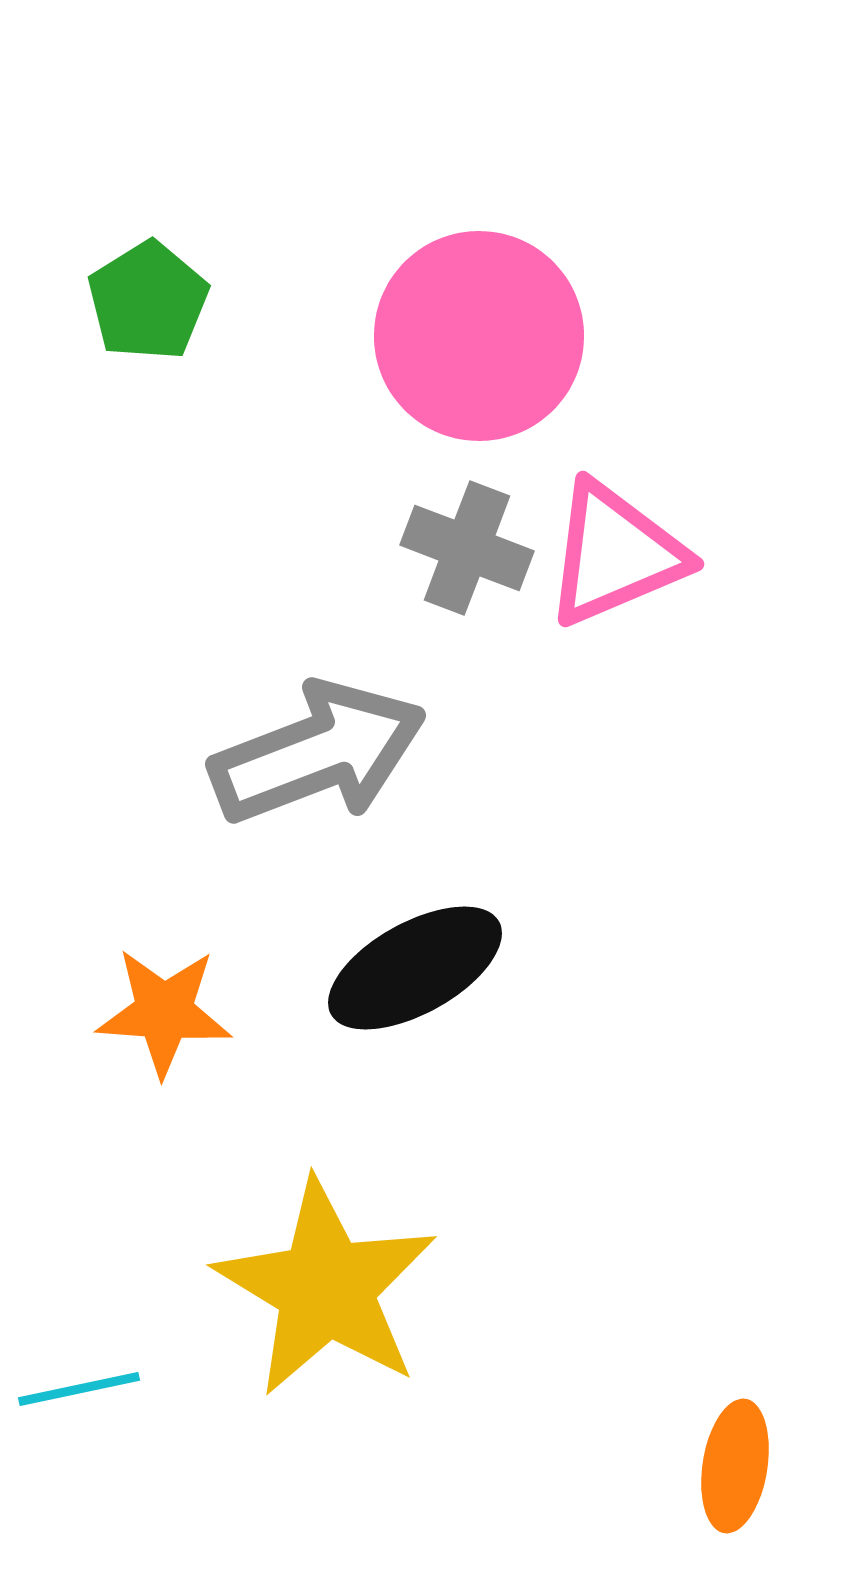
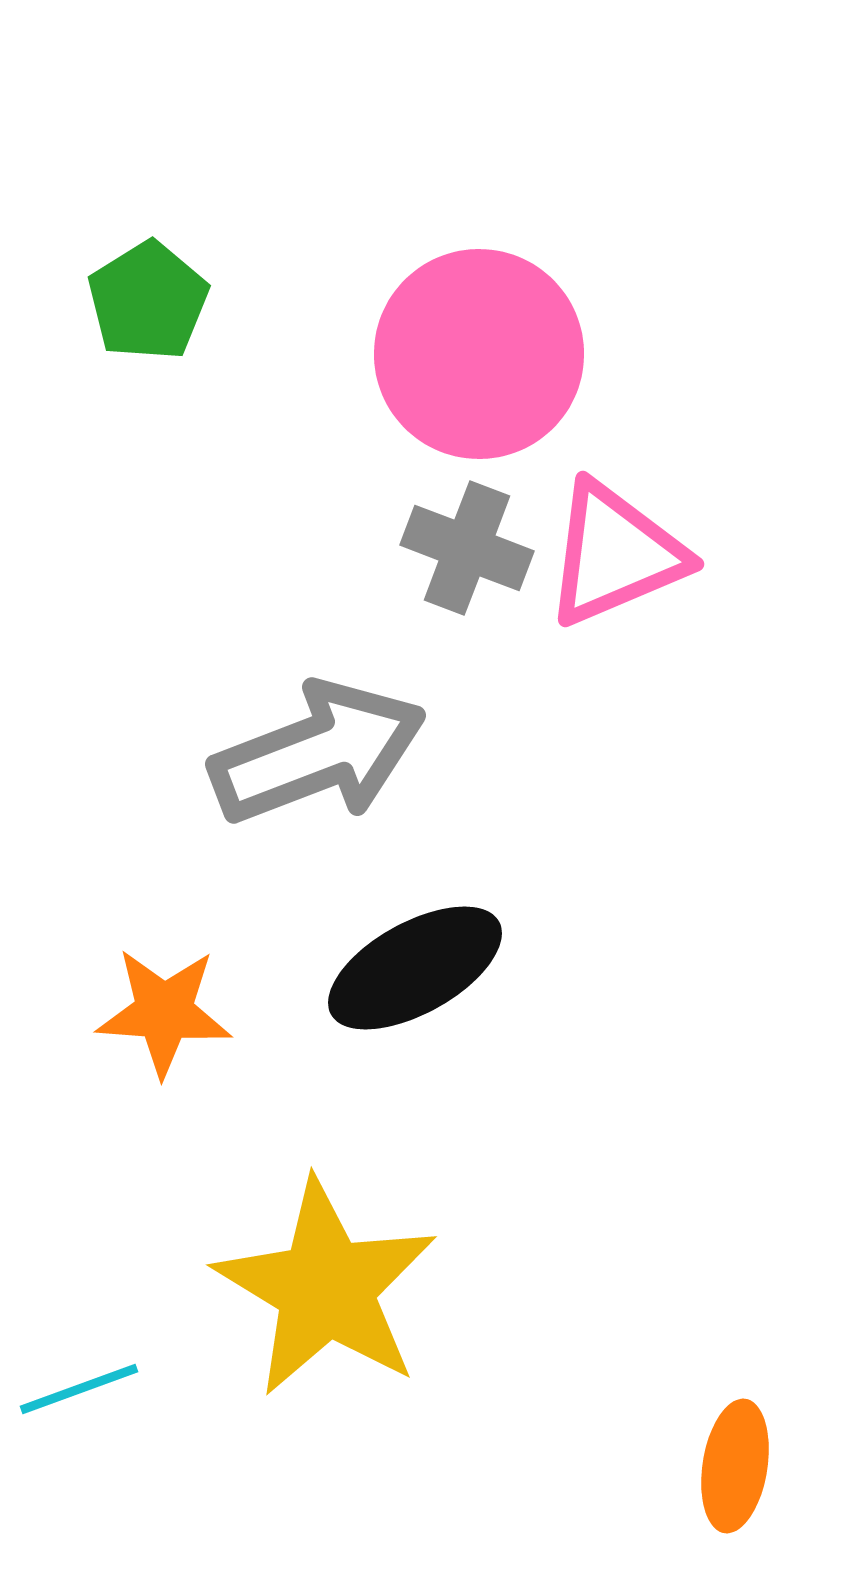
pink circle: moved 18 px down
cyan line: rotated 8 degrees counterclockwise
